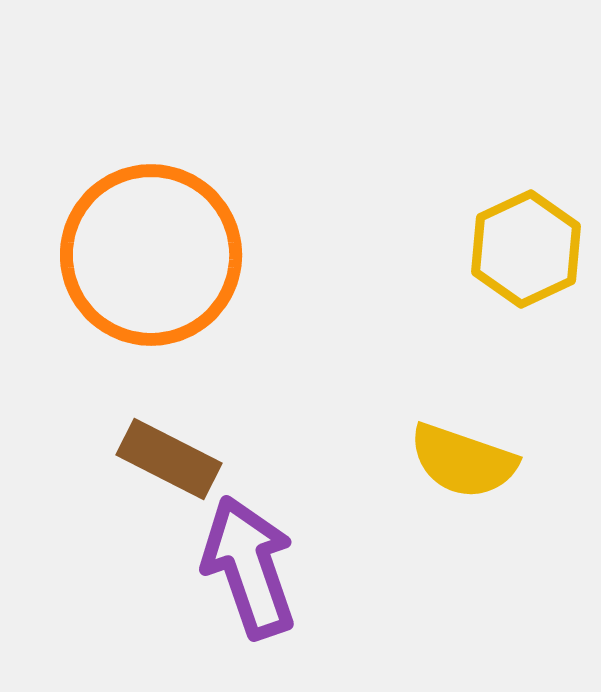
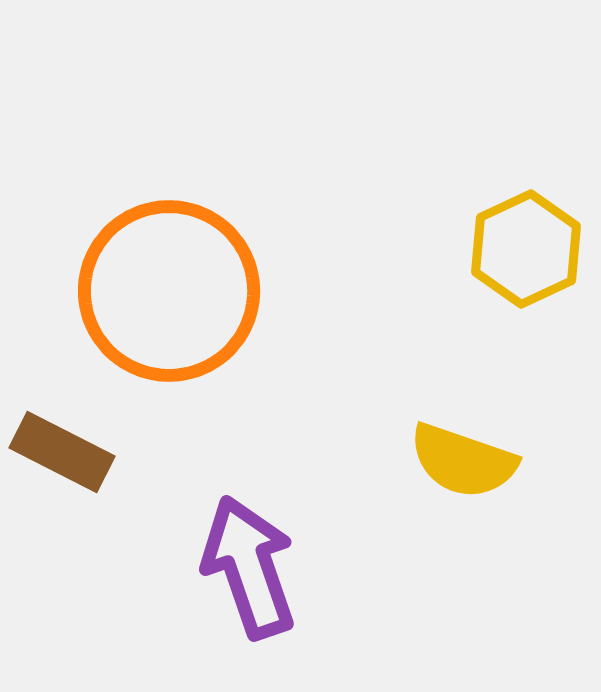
orange circle: moved 18 px right, 36 px down
brown rectangle: moved 107 px left, 7 px up
